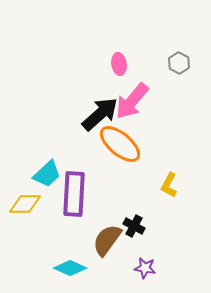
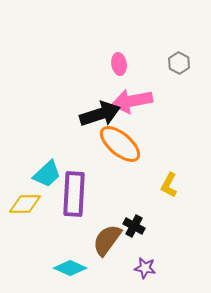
pink arrow: rotated 39 degrees clockwise
black arrow: rotated 24 degrees clockwise
